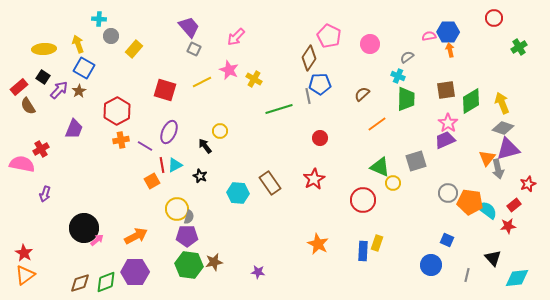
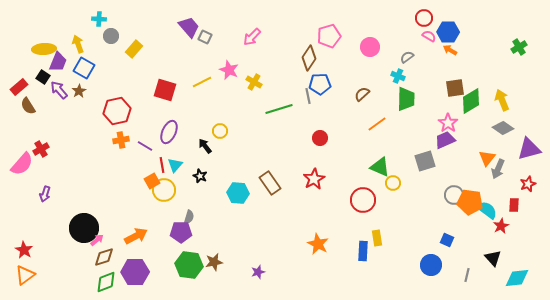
red circle at (494, 18): moved 70 px left
pink pentagon at (329, 36): rotated 30 degrees clockwise
pink semicircle at (429, 36): rotated 40 degrees clockwise
pink arrow at (236, 37): moved 16 px right
pink circle at (370, 44): moved 3 px down
gray square at (194, 49): moved 11 px right, 12 px up
orange arrow at (450, 50): rotated 48 degrees counterclockwise
yellow cross at (254, 79): moved 3 px down
purple arrow at (59, 90): rotated 84 degrees counterclockwise
brown square at (446, 90): moved 9 px right, 2 px up
yellow arrow at (502, 103): moved 3 px up
red hexagon at (117, 111): rotated 16 degrees clockwise
gray diamond at (503, 128): rotated 15 degrees clockwise
purple trapezoid at (74, 129): moved 16 px left, 67 px up
purple triangle at (508, 149): moved 21 px right
gray square at (416, 161): moved 9 px right
pink semicircle at (22, 164): rotated 120 degrees clockwise
cyan triangle at (175, 165): rotated 21 degrees counterclockwise
gray arrow at (498, 169): rotated 36 degrees clockwise
gray circle at (448, 193): moved 6 px right, 2 px down
red rectangle at (514, 205): rotated 48 degrees counterclockwise
yellow circle at (177, 209): moved 13 px left, 19 px up
red star at (508, 226): moved 7 px left; rotated 21 degrees counterclockwise
purple pentagon at (187, 236): moved 6 px left, 4 px up
yellow rectangle at (377, 243): moved 5 px up; rotated 28 degrees counterclockwise
red star at (24, 253): moved 3 px up
purple star at (258, 272): rotated 24 degrees counterclockwise
brown diamond at (80, 283): moved 24 px right, 26 px up
